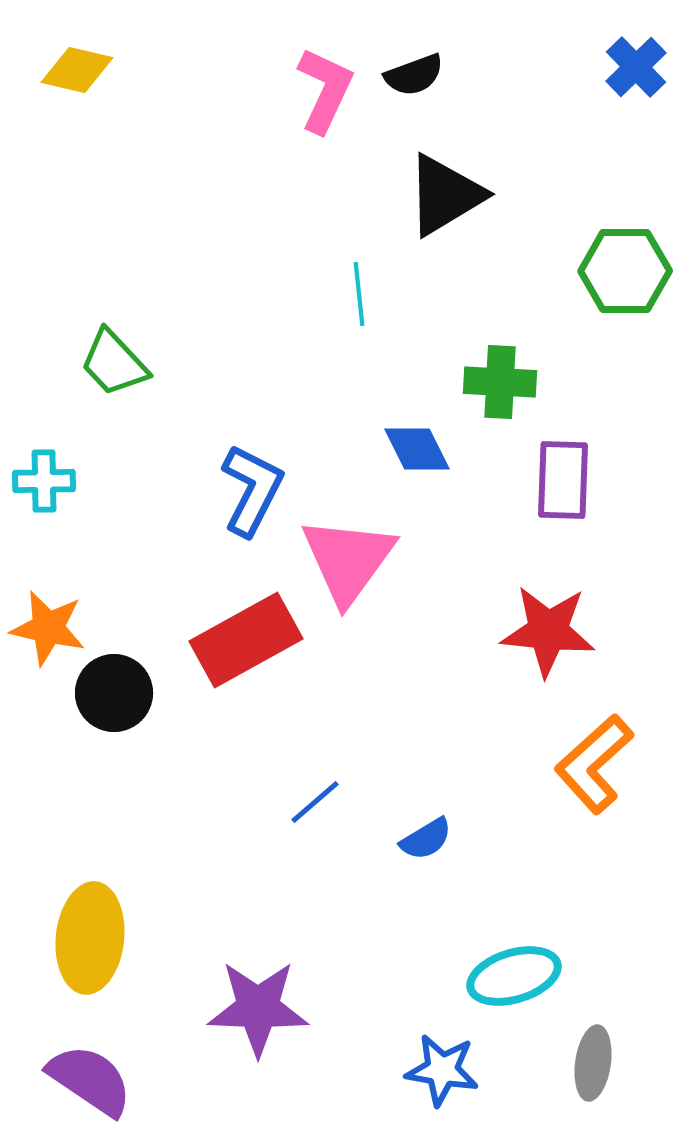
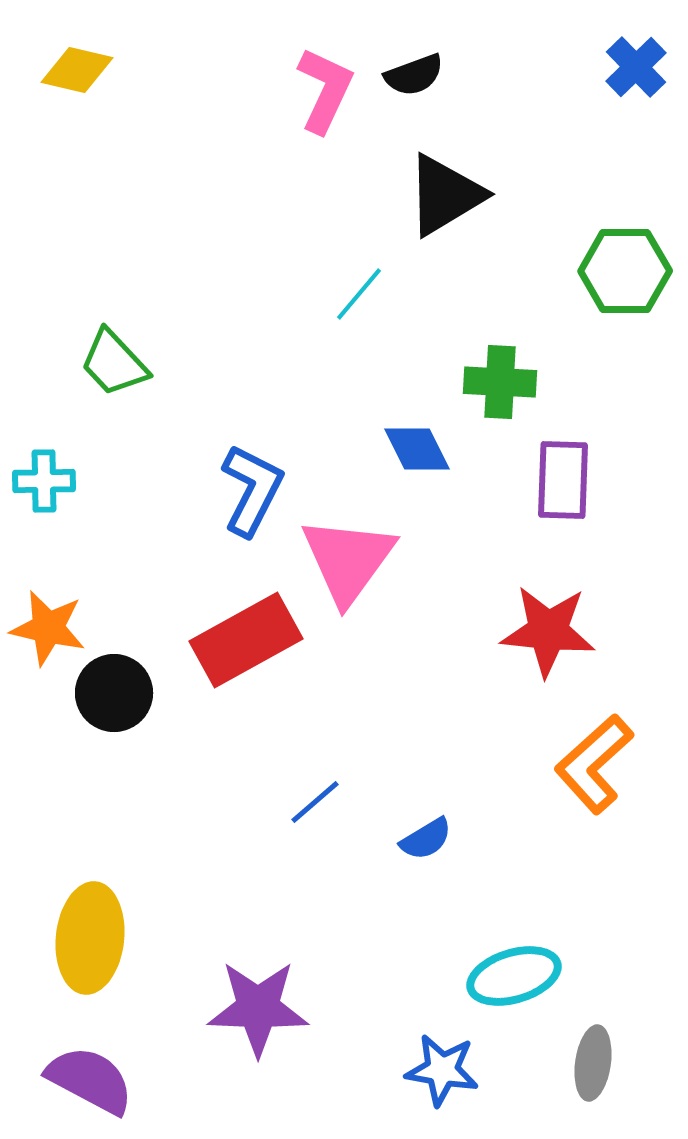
cyan line: rotated 46 degrees clockwise
purple semicircle: rotated 6 degrees counterclockwise
